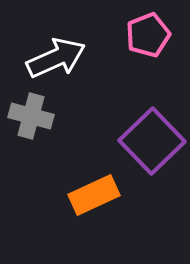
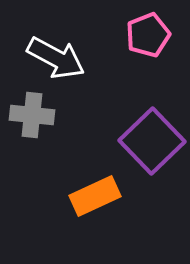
white arrow: rotated 52 degrees clockwise
gray cross: moved 1 px right, 1 px up; rotated 9 degrees counterclockwise
orange rectangle: moved 1 px right, 1 px down
